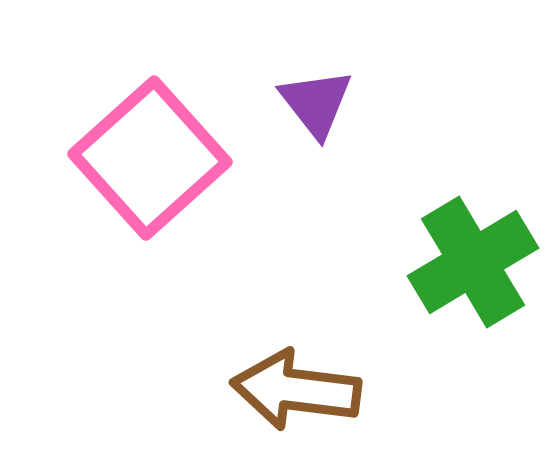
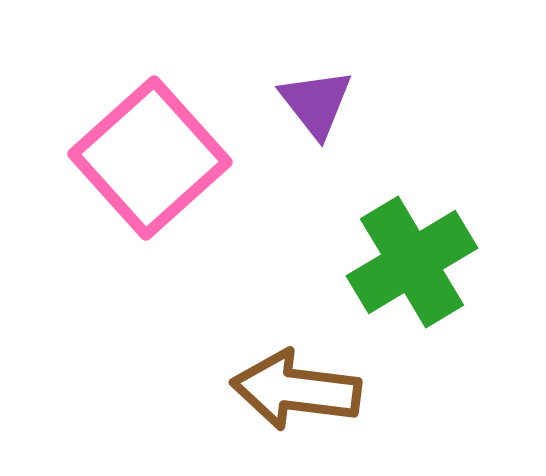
green cross: moved 61 px left
